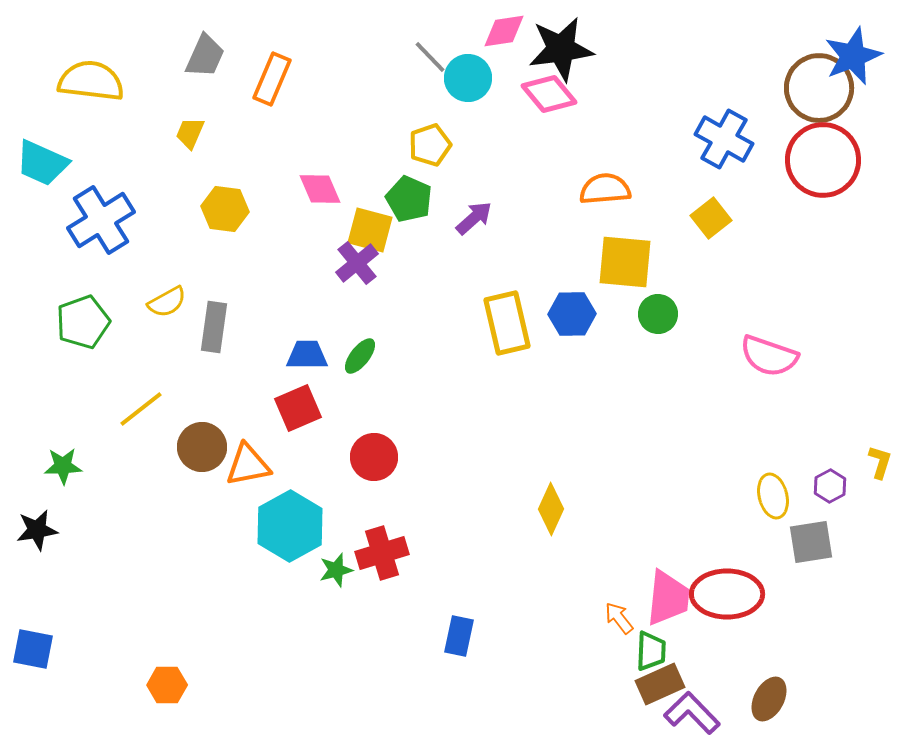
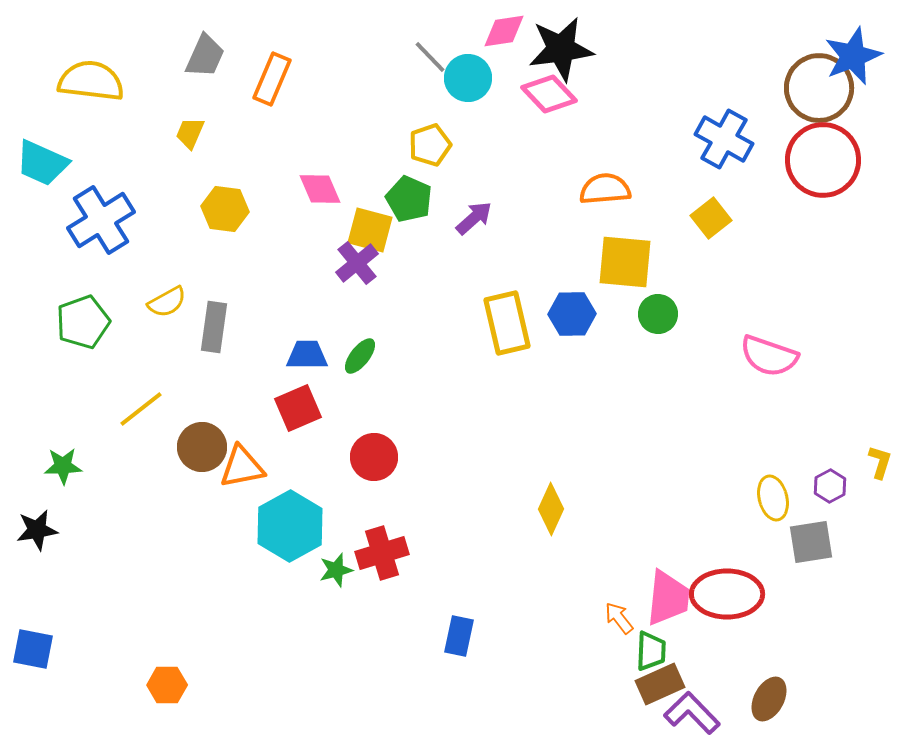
pink diamond at (549, 94): rotated 4 degrees counterclockwise
orange triangle at (248, 465): moved 6 px left, 2 px down
yellow ellipse at (773, 496): moved 2 px down
